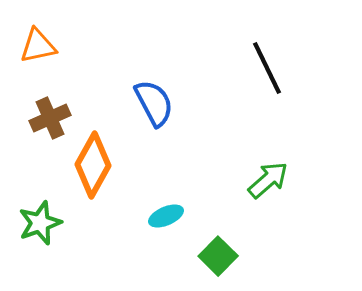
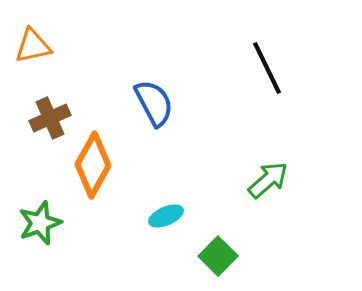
orange triangle: moved 5 px left
